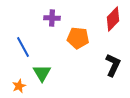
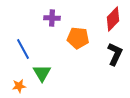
blue line: moved 2 px down
black L-shape: moved 2 px right, 11 px up
orange star: rotated 16 degrees clockwise
